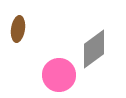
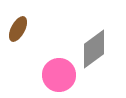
brown ellipse: rotated 20 degrees clockwise
